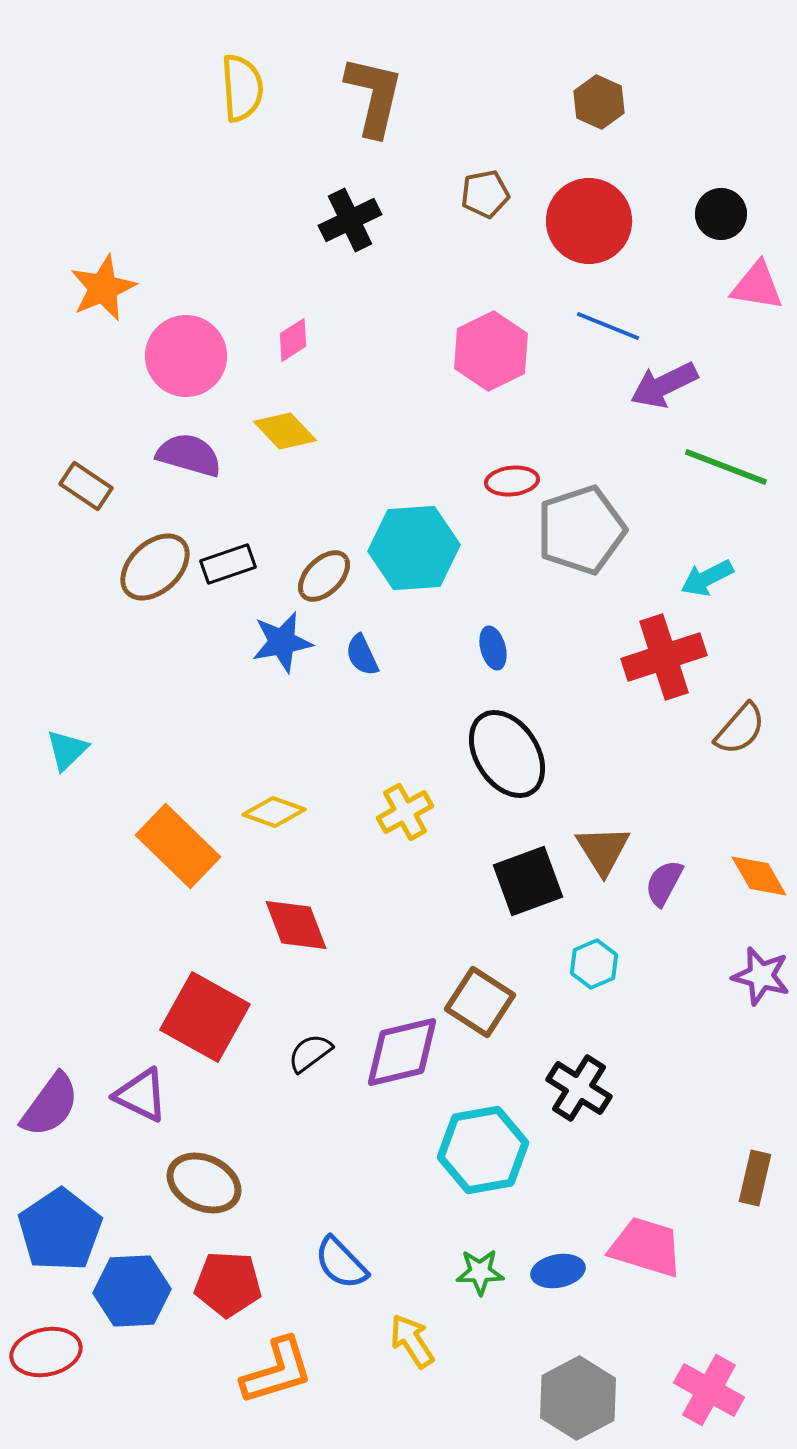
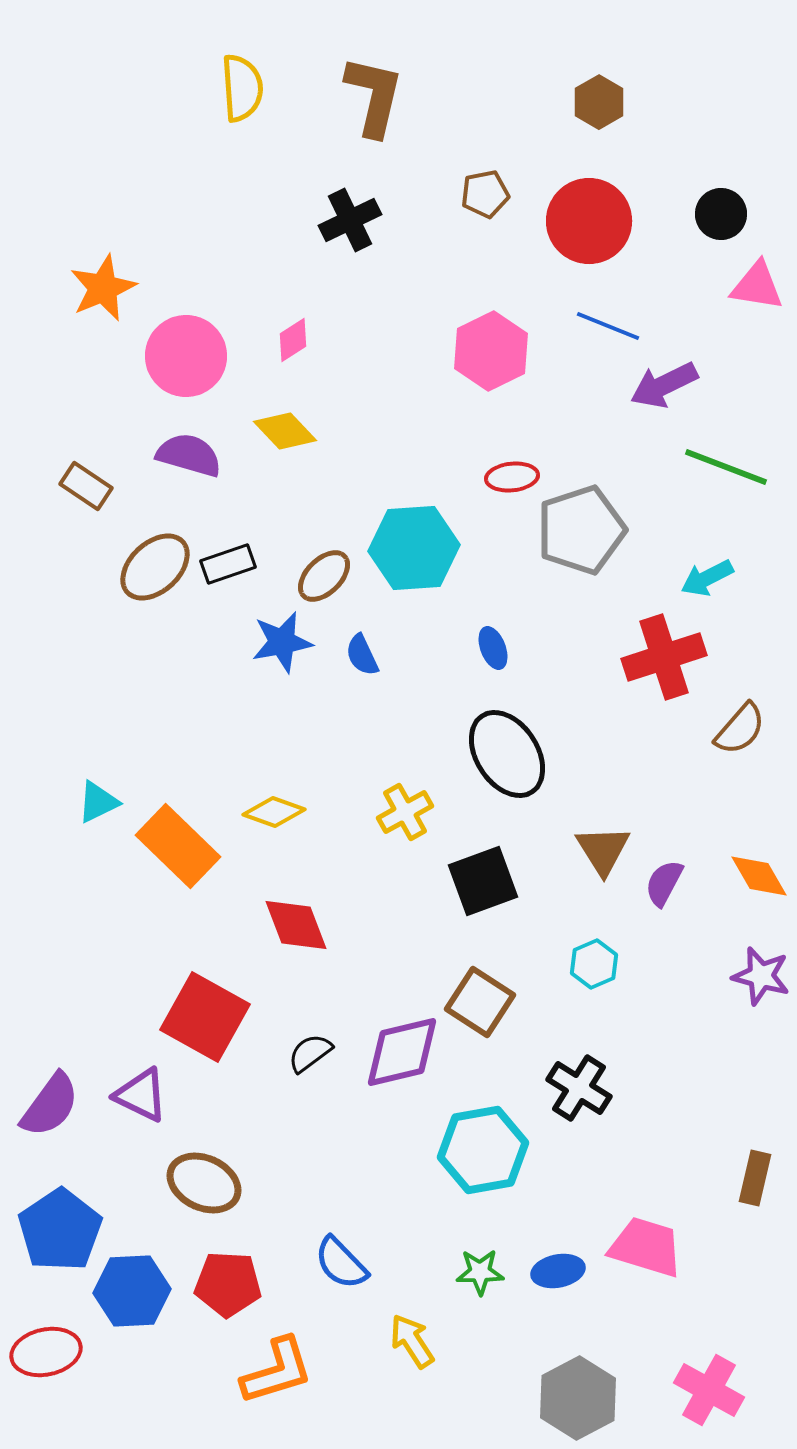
brown hexagon at (599, 102): rotated 6 degrees clockwise
red ellipse at (512, 481): moved 4 px up
blue ellipse at (493, 648): rotated 6 degrees counterclockwise
cyan triangle at (67, 750): moved 31 px right, 52 px down; rotated 18 degrees clockwise
black square at (528, 881): moved 45 px left
